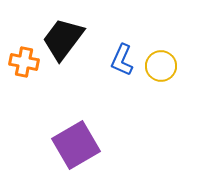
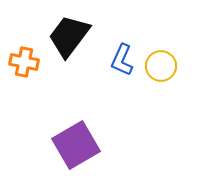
black trapezoid: moved 6 px right, 3 px up
